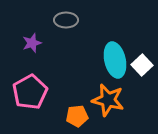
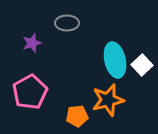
gray ellipse: moved 1 px right, 3 px down
orange star: rotated 28 degrees counterclockwise
